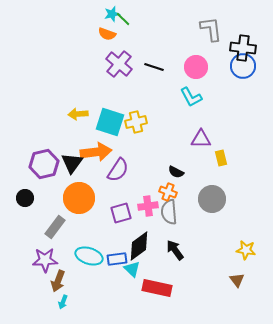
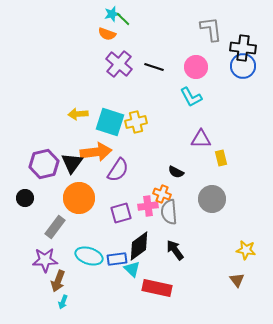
orange cross: moved 6 px left, 2 px down
